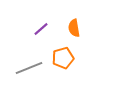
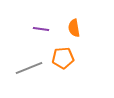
purple line: rotated 49 degrees clockwise
orange pentagon: rotated 10 degrees clockwise
